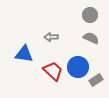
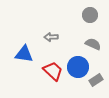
gray semicircle: moved 2 px right, 6 px down
